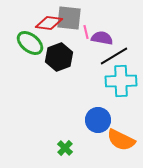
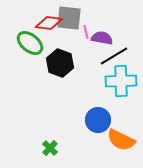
black hexagon: moved 1 px right, 6 px down; rotated 20 degrees counterclockwise
green cross: moved 15 px left
